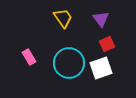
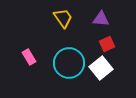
purple triangle: rotated 48 degrees counterclockwise
white square: rotated 20 degrees counterclockwise
